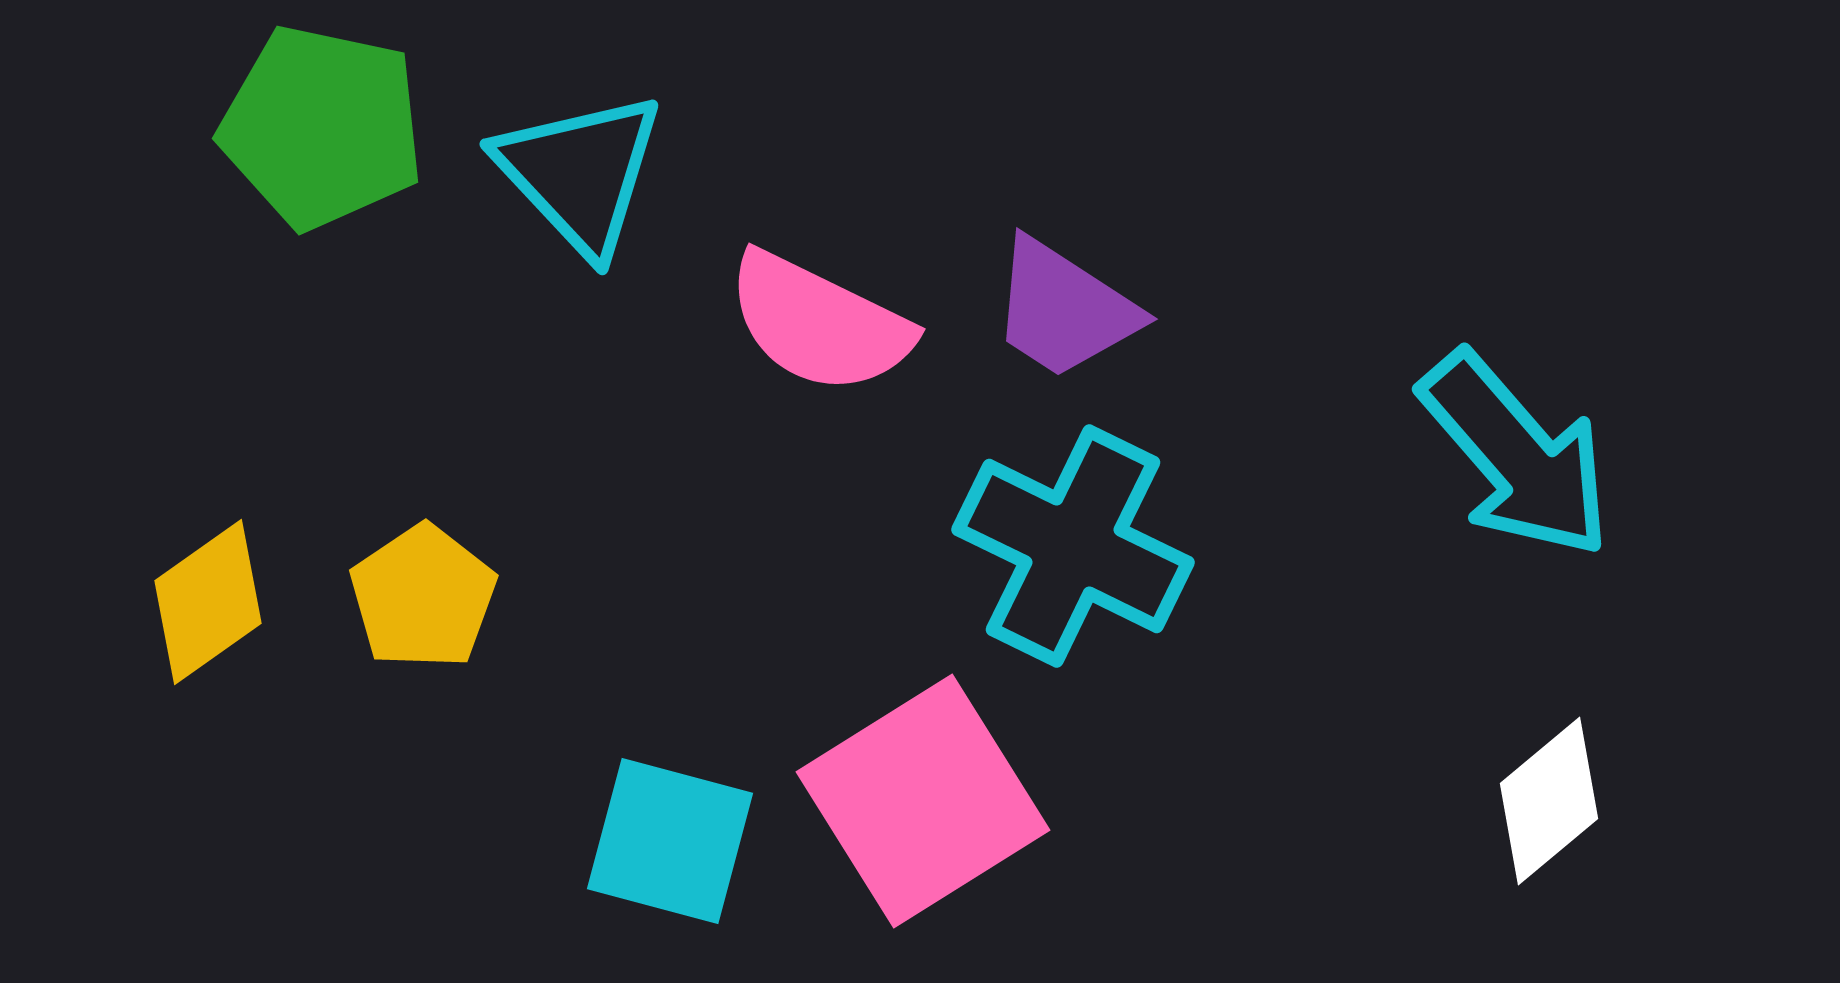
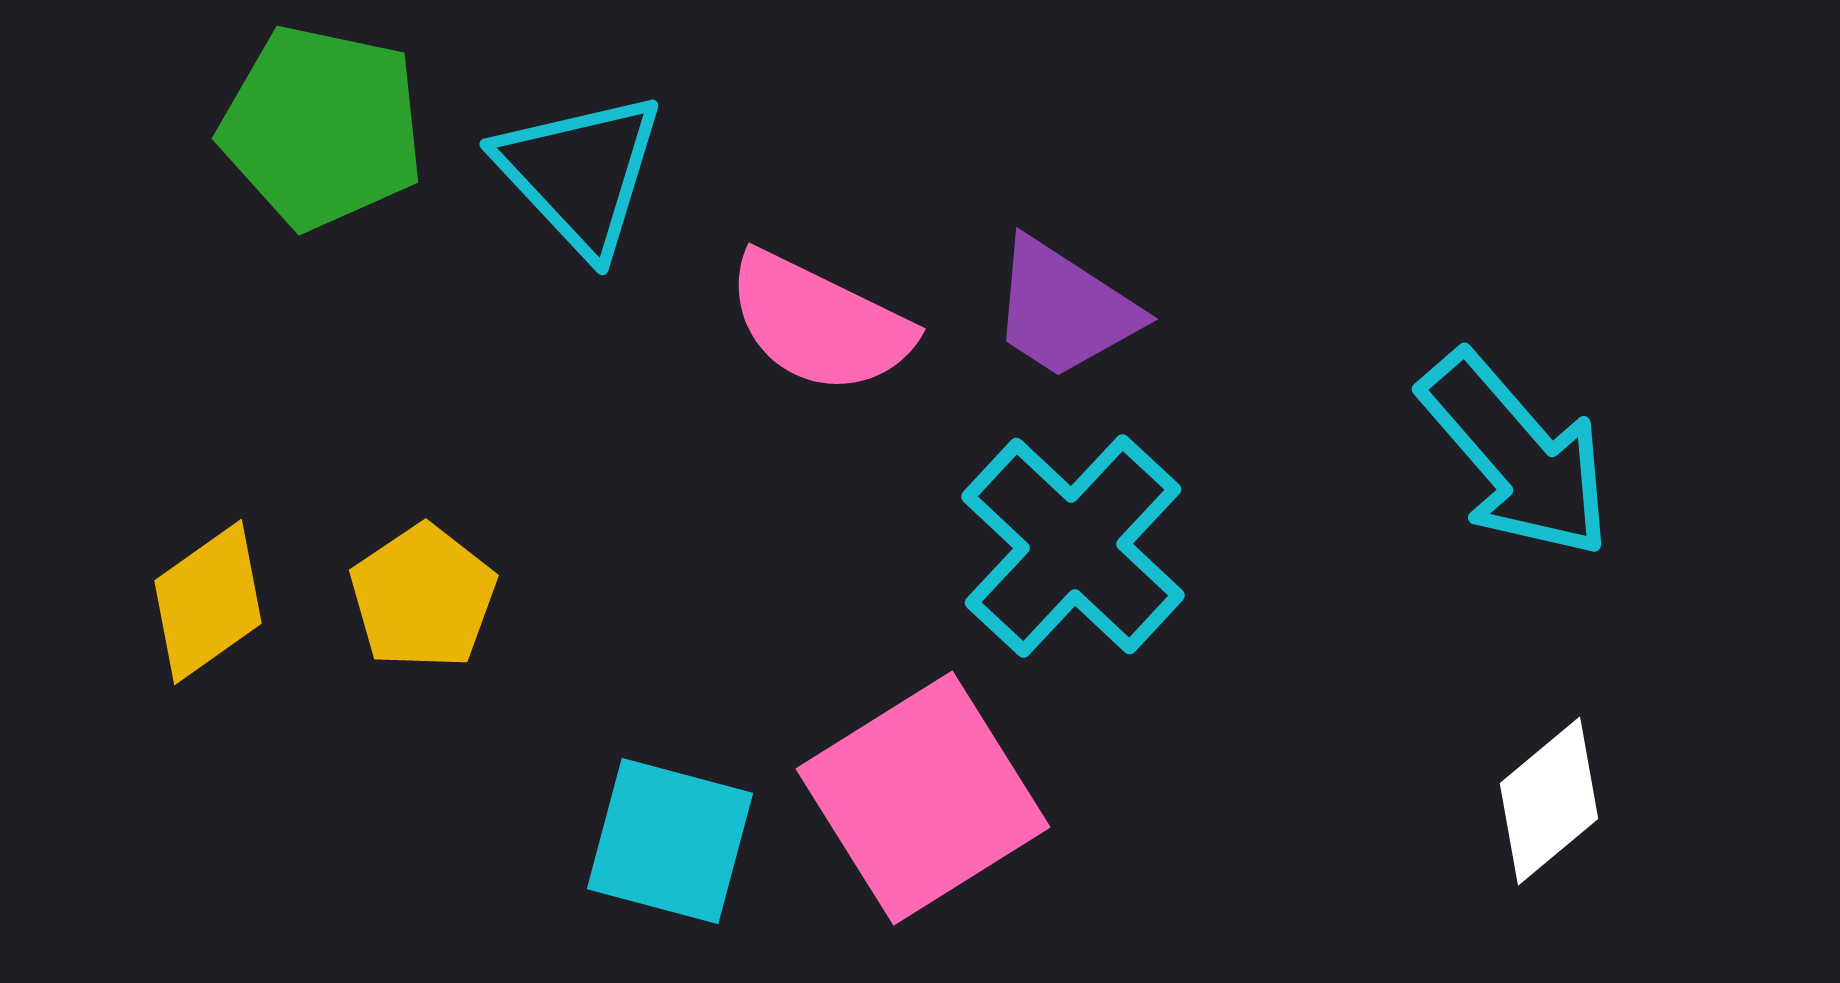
cyan cross: rotated 17 degrees clockwise
pink square: moved 3 px up
